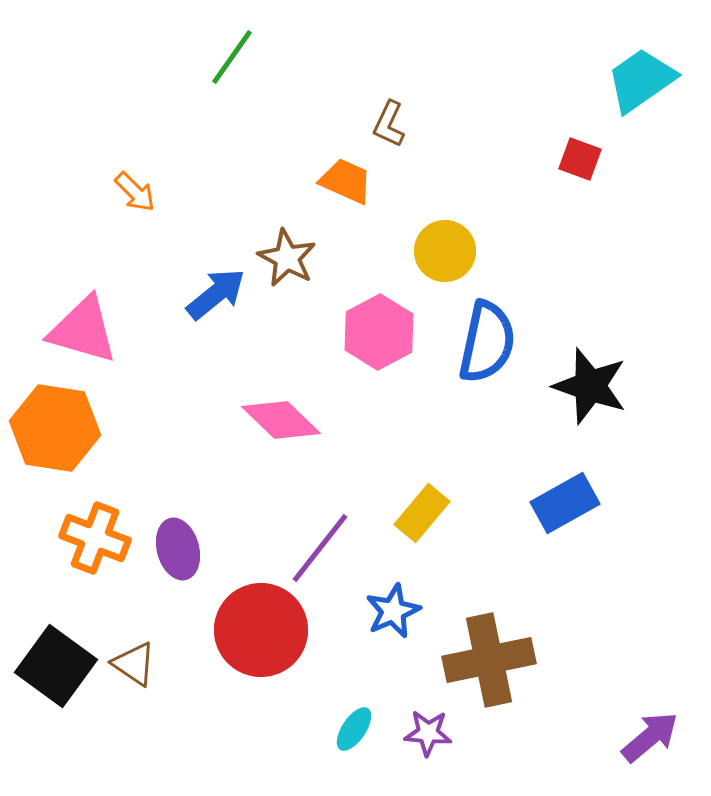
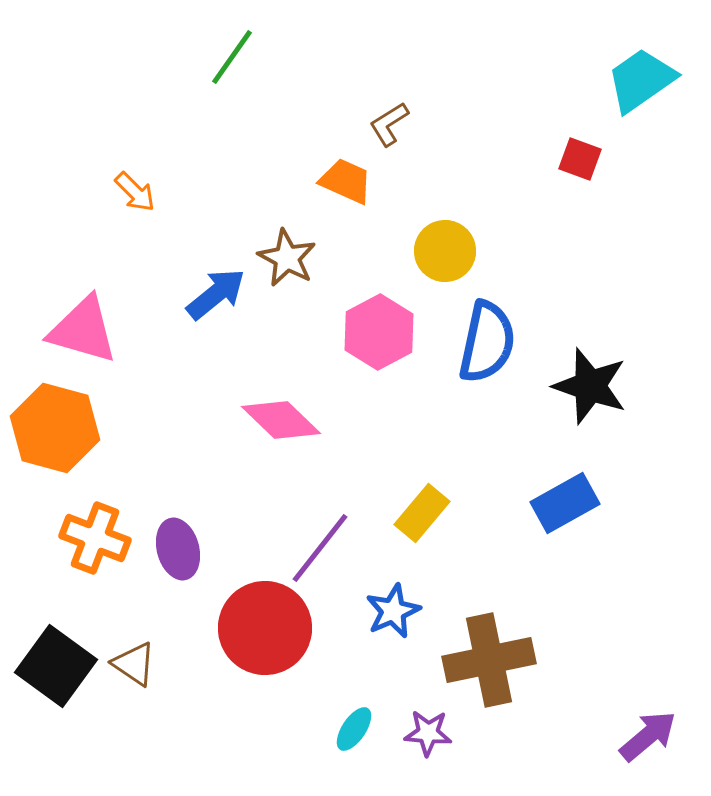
brown L-shape: rotated 33 degrees clockwise
orange hexagon: rotated 6 degrees clockwise
red circle: moved 4 px right, 2 px up
purple arrow: moved 2 px left, 1 px up
